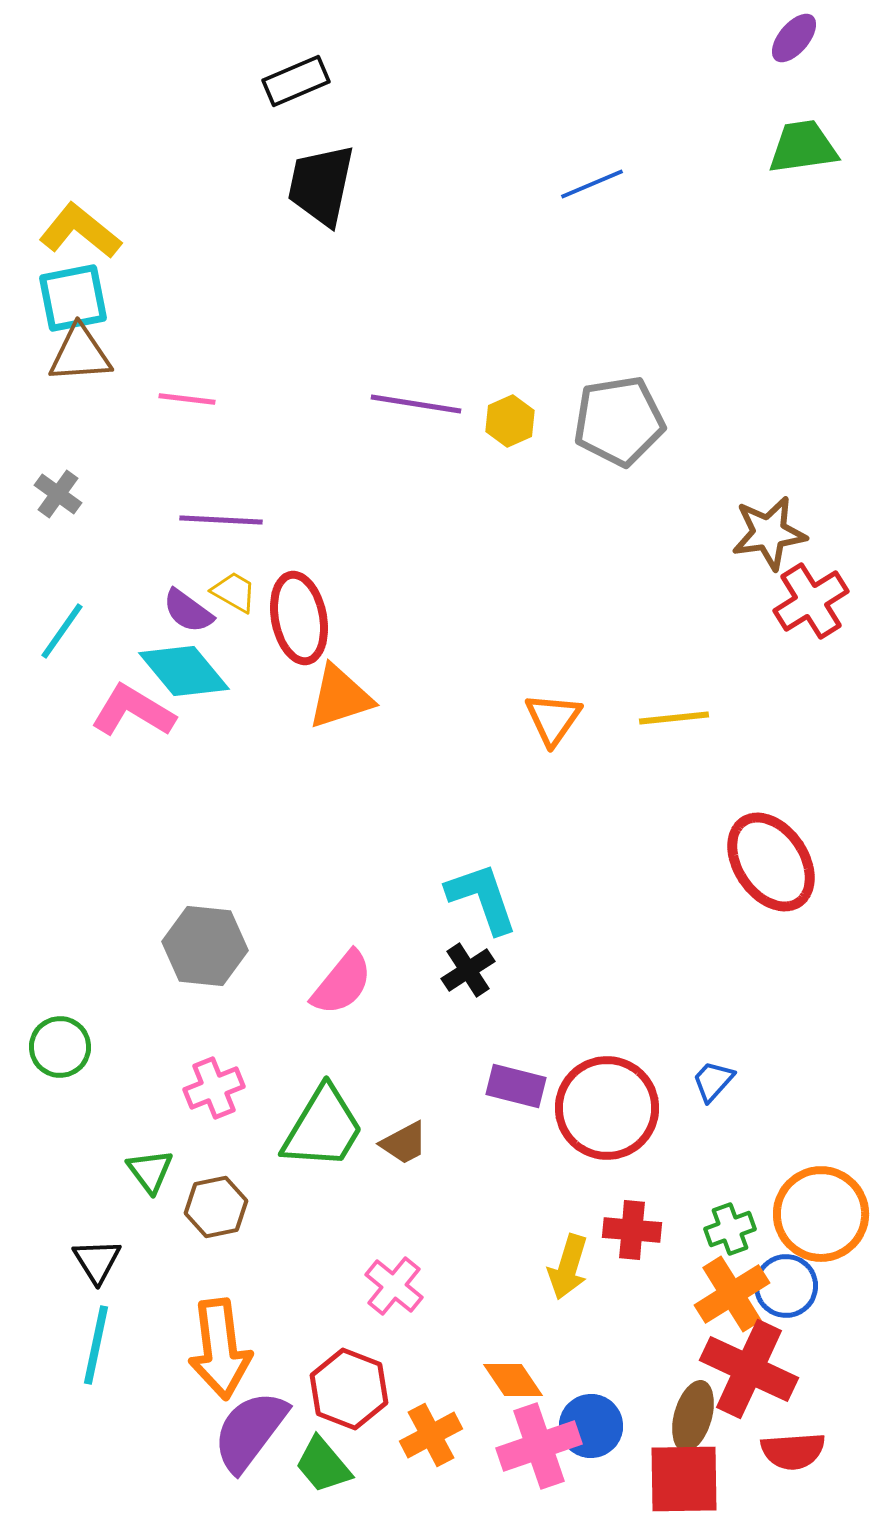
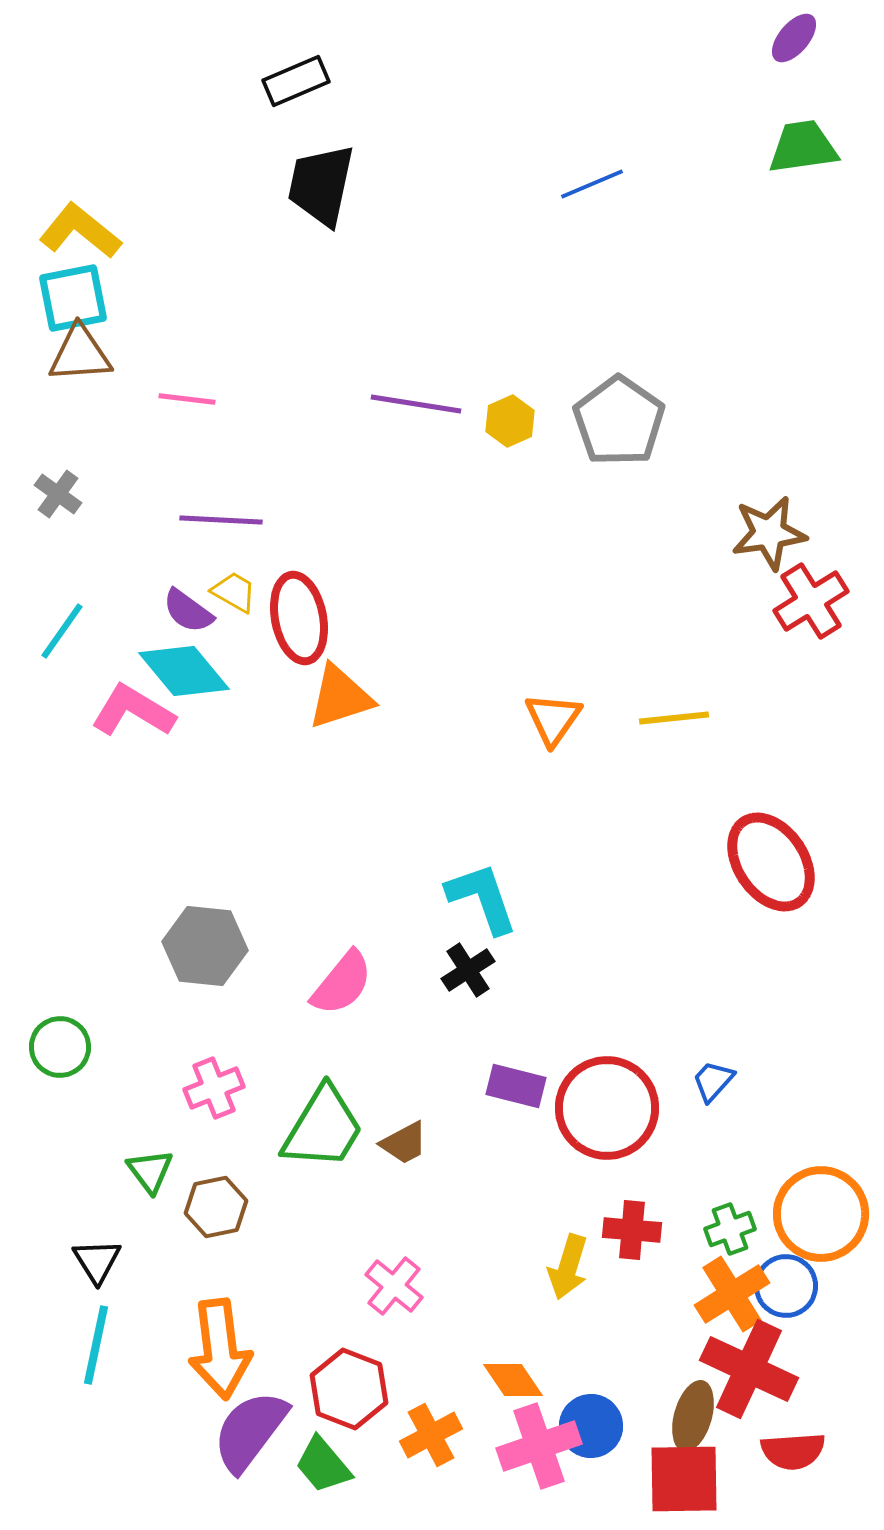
gray pentagon at (619, 421): rotated 28 degrees counterclockwise
